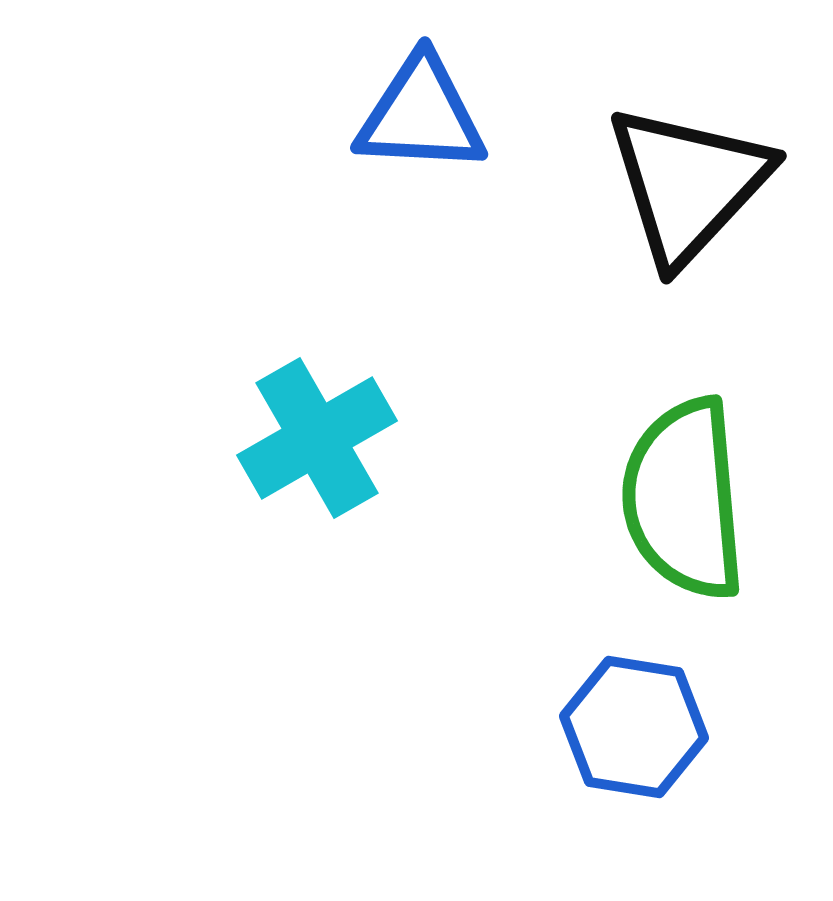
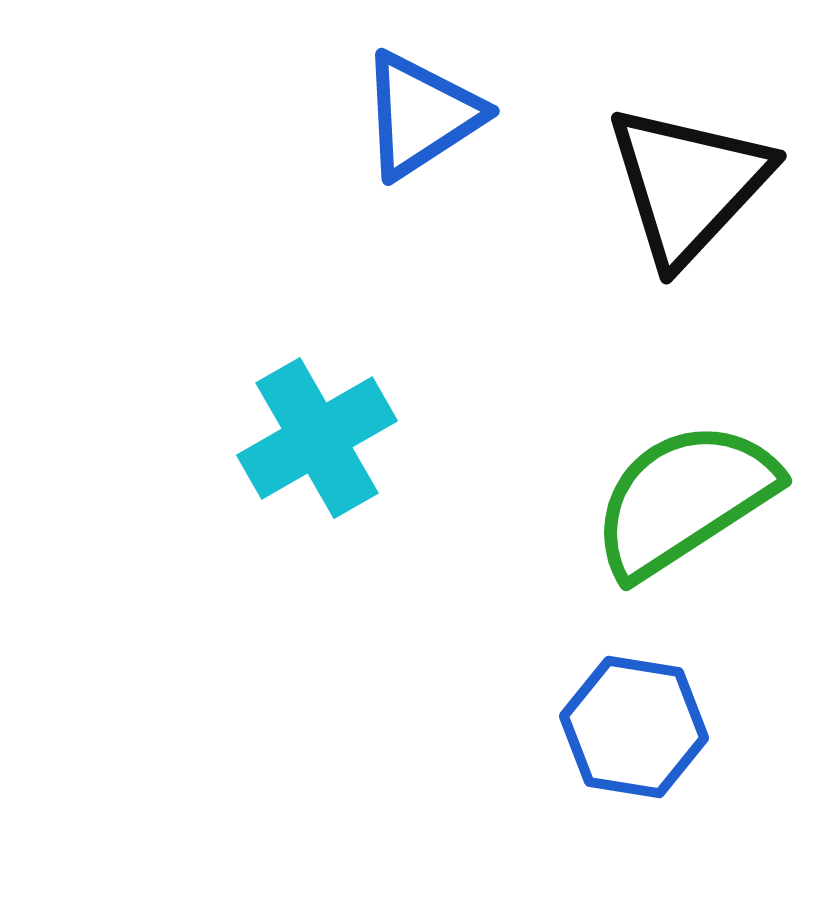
blue triangle: rotated 36 degrees counterclockwise
green semicircle: rotated 62 degrees clockwise
